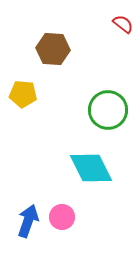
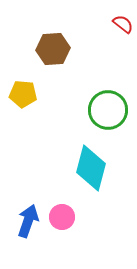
brown hexagon: rotated 8 degrees counterclockwise
cyan diamond: rotated 42 degrees clockwise
